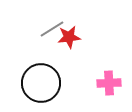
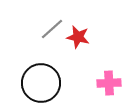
gray line: rotated 10 degrees counterclockwise
red star: moved 9 px right; rotated 20 degrees clockwise
